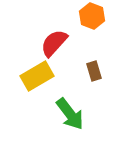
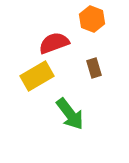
orange hexagon: moved 3 px down
red semicircle: rotated 28 degrees clockwise
brown rectangle: moved 3 px up
